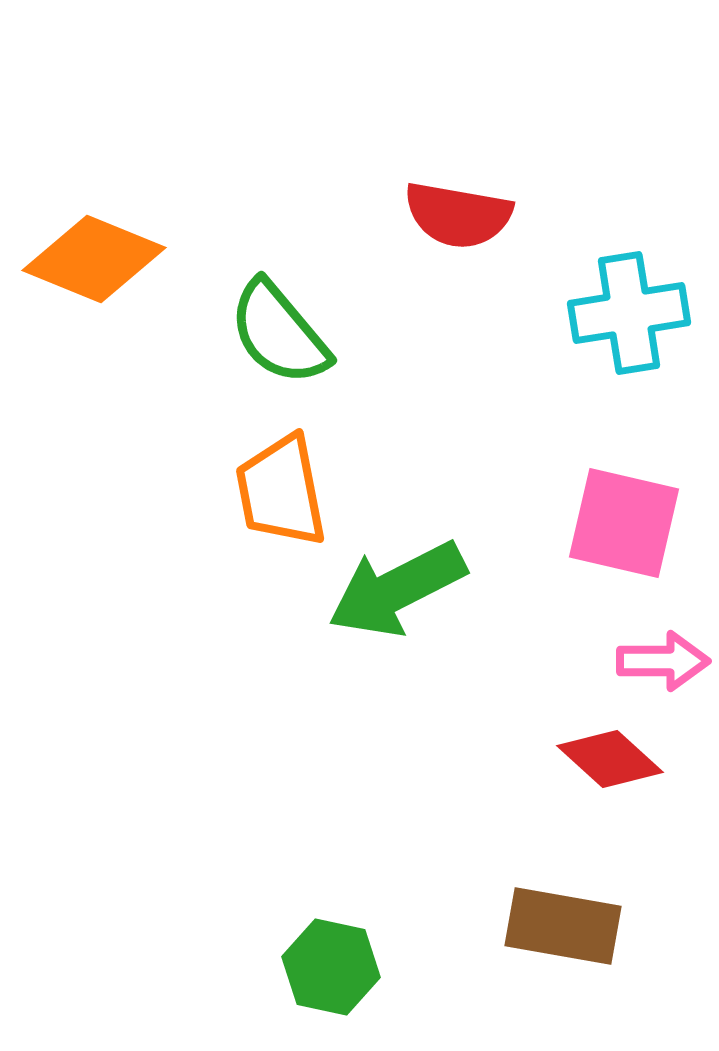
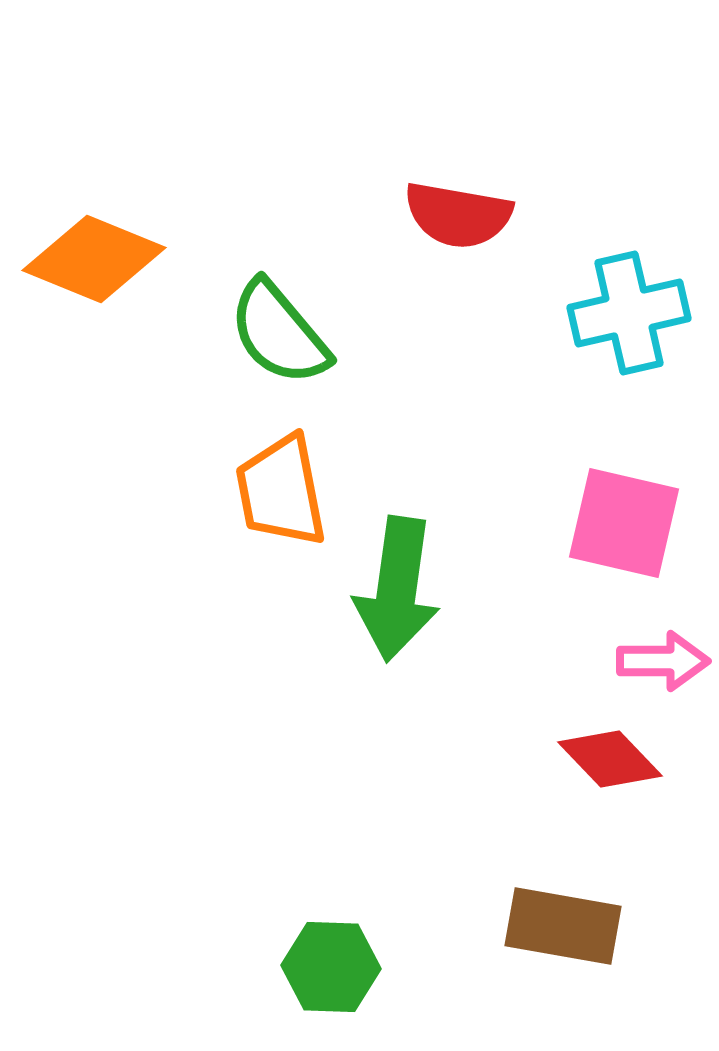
cyan cross: rotated 4 degrees counterclockwise
green arrow: rotated 55 degrees counterclockwise
red diamond: rotated 4 degrees clockwise
green hexagon: rotated 10 degrees counterclockwise
